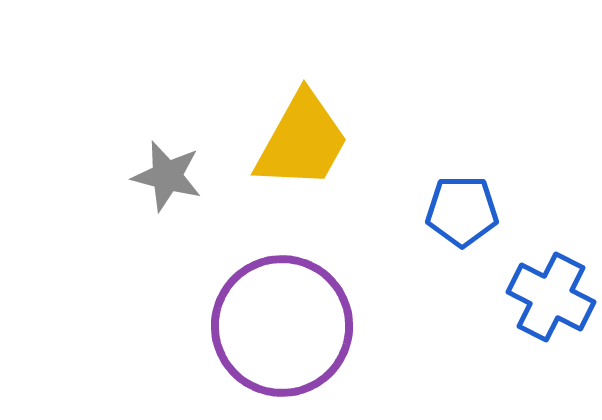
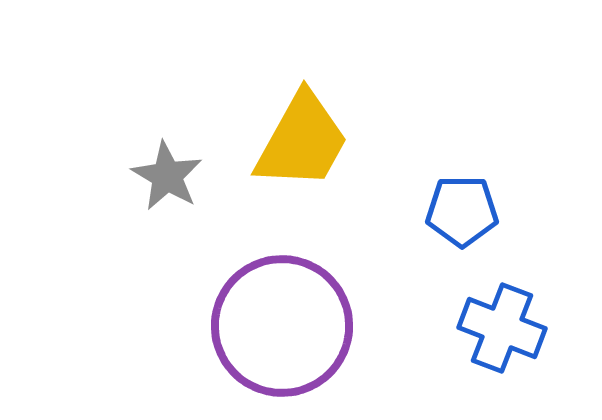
gray star: rotated 16 degrees clockwise
blue cross: moved 49 px left, 31 px down; rotated 6 degrees counterclockwise
